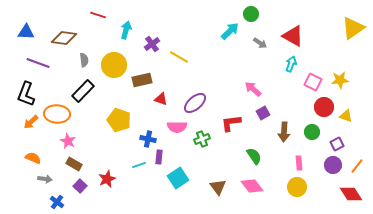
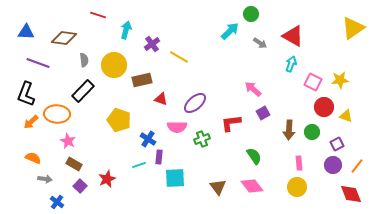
brown arrow at (284, 132): moved 5 px right, 2 px up
blue cross at (148, 139): rotated 21 degrees clockwise
cyan square at (178, 178): moved 3 px left; rotated 30 degrees clockwise
red diamond at (351, 194): rotated 10 degrees clockwise
